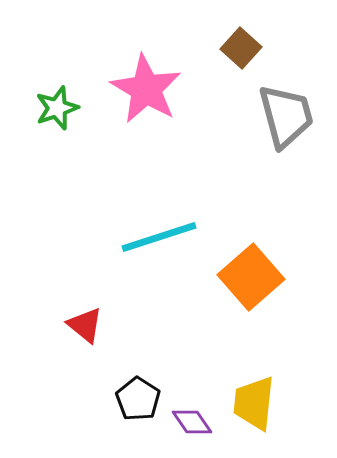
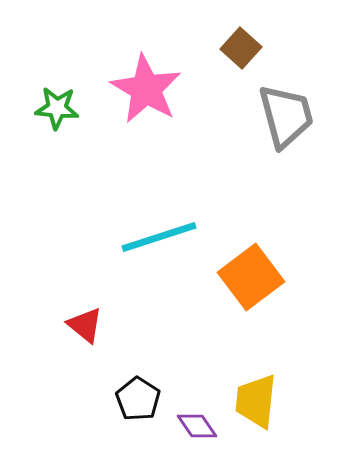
green star: rotated 24 degrees clockwise
orange square: rotated 4 degrees clockwise
yellow trapezoid: moved 2 px right, 2 px up
purple diamond: moved 5 px right, 4 px down
